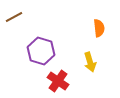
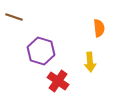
brown line: rotated 48 degrees clockwise
yellow arrow: rotated 12 degrees clockwise
